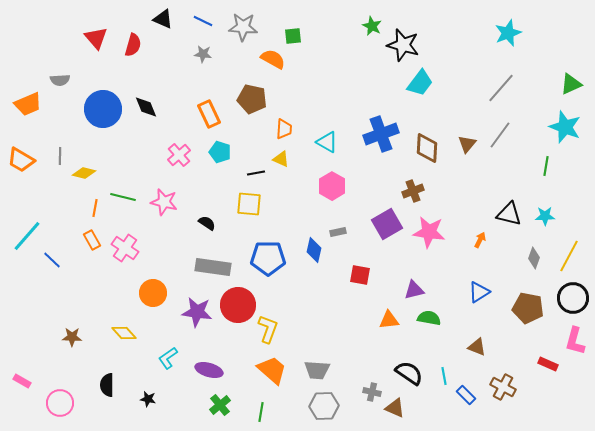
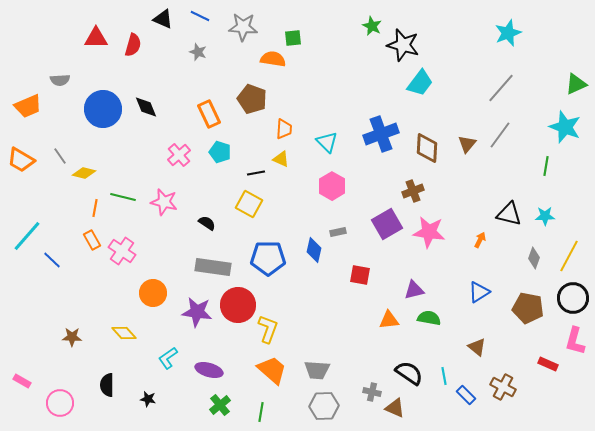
blue line at (203, 21): moved 3 px left, 5 px up
green square at (293, 36): moved 2 px down
red triangle at (96, 38): rotated 50 degrees counterclockwise
gray star at (203, 54): moved 5 px left, 2 px up; rotated 12 degrees clockwise
orange semicircle at (273, 59): rotated 20 degrees counterclockwise
green triangle at (571, 84): moved 5 px right
brown pentagon at (252, 99): rotated 8 degrees clockwise
orange trapezoid at (28, 104): moved 2 px down
cyan triangle at (327, 142): rotated 15 degrees clockwise
gray line at (60, 156): rotated 36 degrees counterclockwise
yellow square at (249, 204): rotated 24 degrees clockwise
pink cross at (125, 248): moved 3 px left, 3 px down
brown triangle at (477, 347): rotated 18 degrees clockwise
